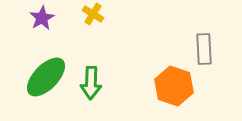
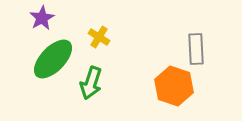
yellow cross: moved 6 px right, 23 px down
gray rectangle: moved 8 px left
green ellipse: moved 7 px right, 18 px up
green arrow: rotated 16 degrees clockwise
